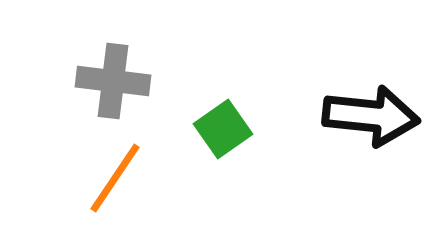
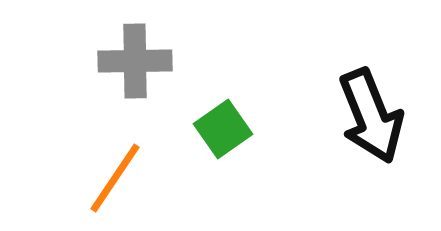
gray cross: moved 22 px right, 20 px up; rotated 8 degrees counterclockwise
black arrow: rotated 62 degrees clockwise
